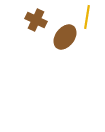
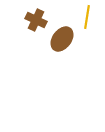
brown ellipse: moved 3 px left, 2 px down
